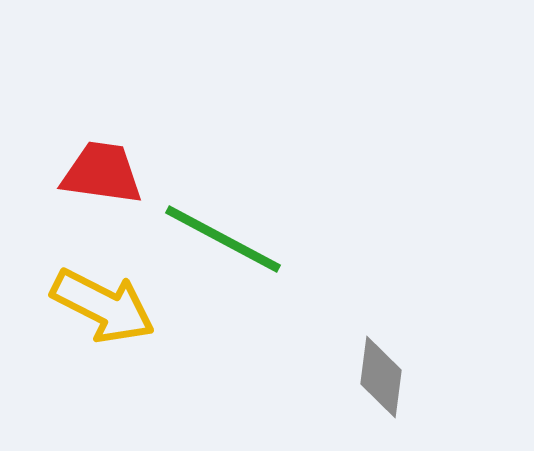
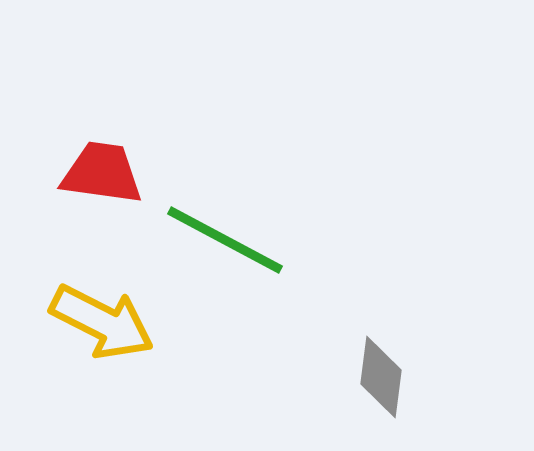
green line: moved 2 px right, 1 px down
yellow arrow: moved 1 px left, 16 px down
